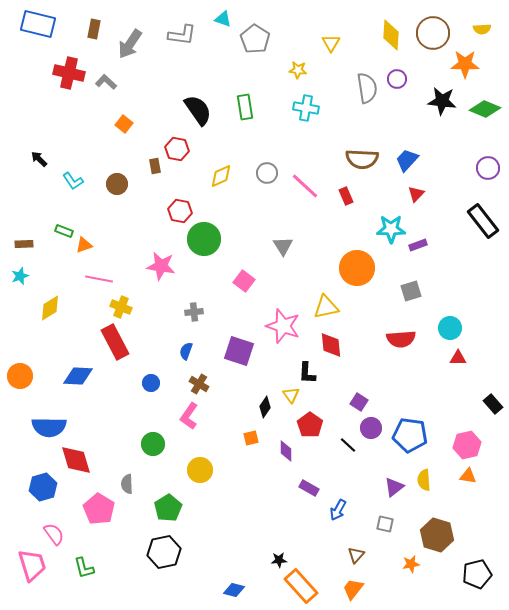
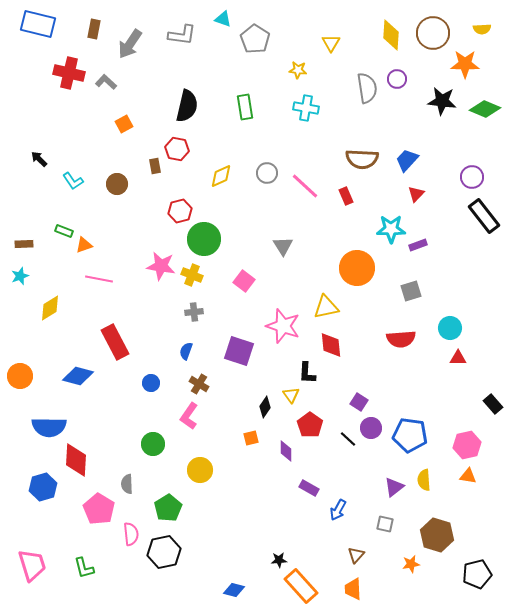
black semicircle at (198, 110): moved 11 px left, 4 px up; rotated 48 degrees clockwise
orange square at (124, 124): rotated 24 degrees clockwise
purple circle at (488, 168): moved 16 px left, 9 px down
red hexagon at (180, 211): rotated 25 degrees counterclockwise
black rectangle at (483, 221): moved 1 px right, 5 px up
yellow cross at (121, 307): moved 71 px right, 32 px up
blue diamond at (78, 376): rotated 12 degrees clockwise
black line at (348, 445): moved 6 px up
red diamond at (76, 460): rotated 20 degrees clockwise
pink semicircle at (54, 534): moved 77 px right; rotated 30 degrees clockwise
orange trapezoid at (353, 589): rotated 40 degrees counterclockwise
